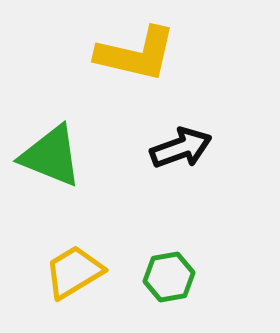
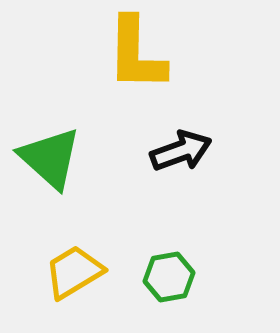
yellow L-shape: rotated 78 degrees clockwise
black arrow: moved 3 px down
green triangle: moved 1 px left, 2 px down; rotated 20 degrees clockwise
